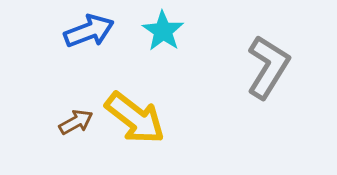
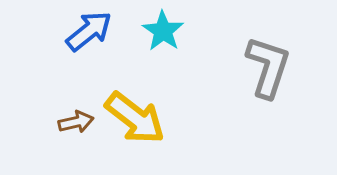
blue arrow: rotated 18 degrees counterclockwise
gray L-shape: rotated 14 degrees counterclockwise
brown arrow: rotated 16 degrees clockwise
